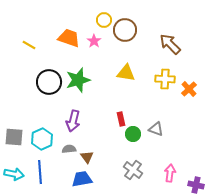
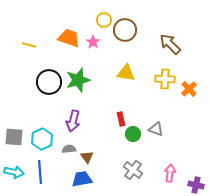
pink star: moved 1 px left, 1 px down
yellow line: rotated 16 degrees counterclockwise
cyan arrow: moved 2 px up
